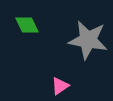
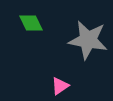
green diamond: moved 4 px right, 2 px up
